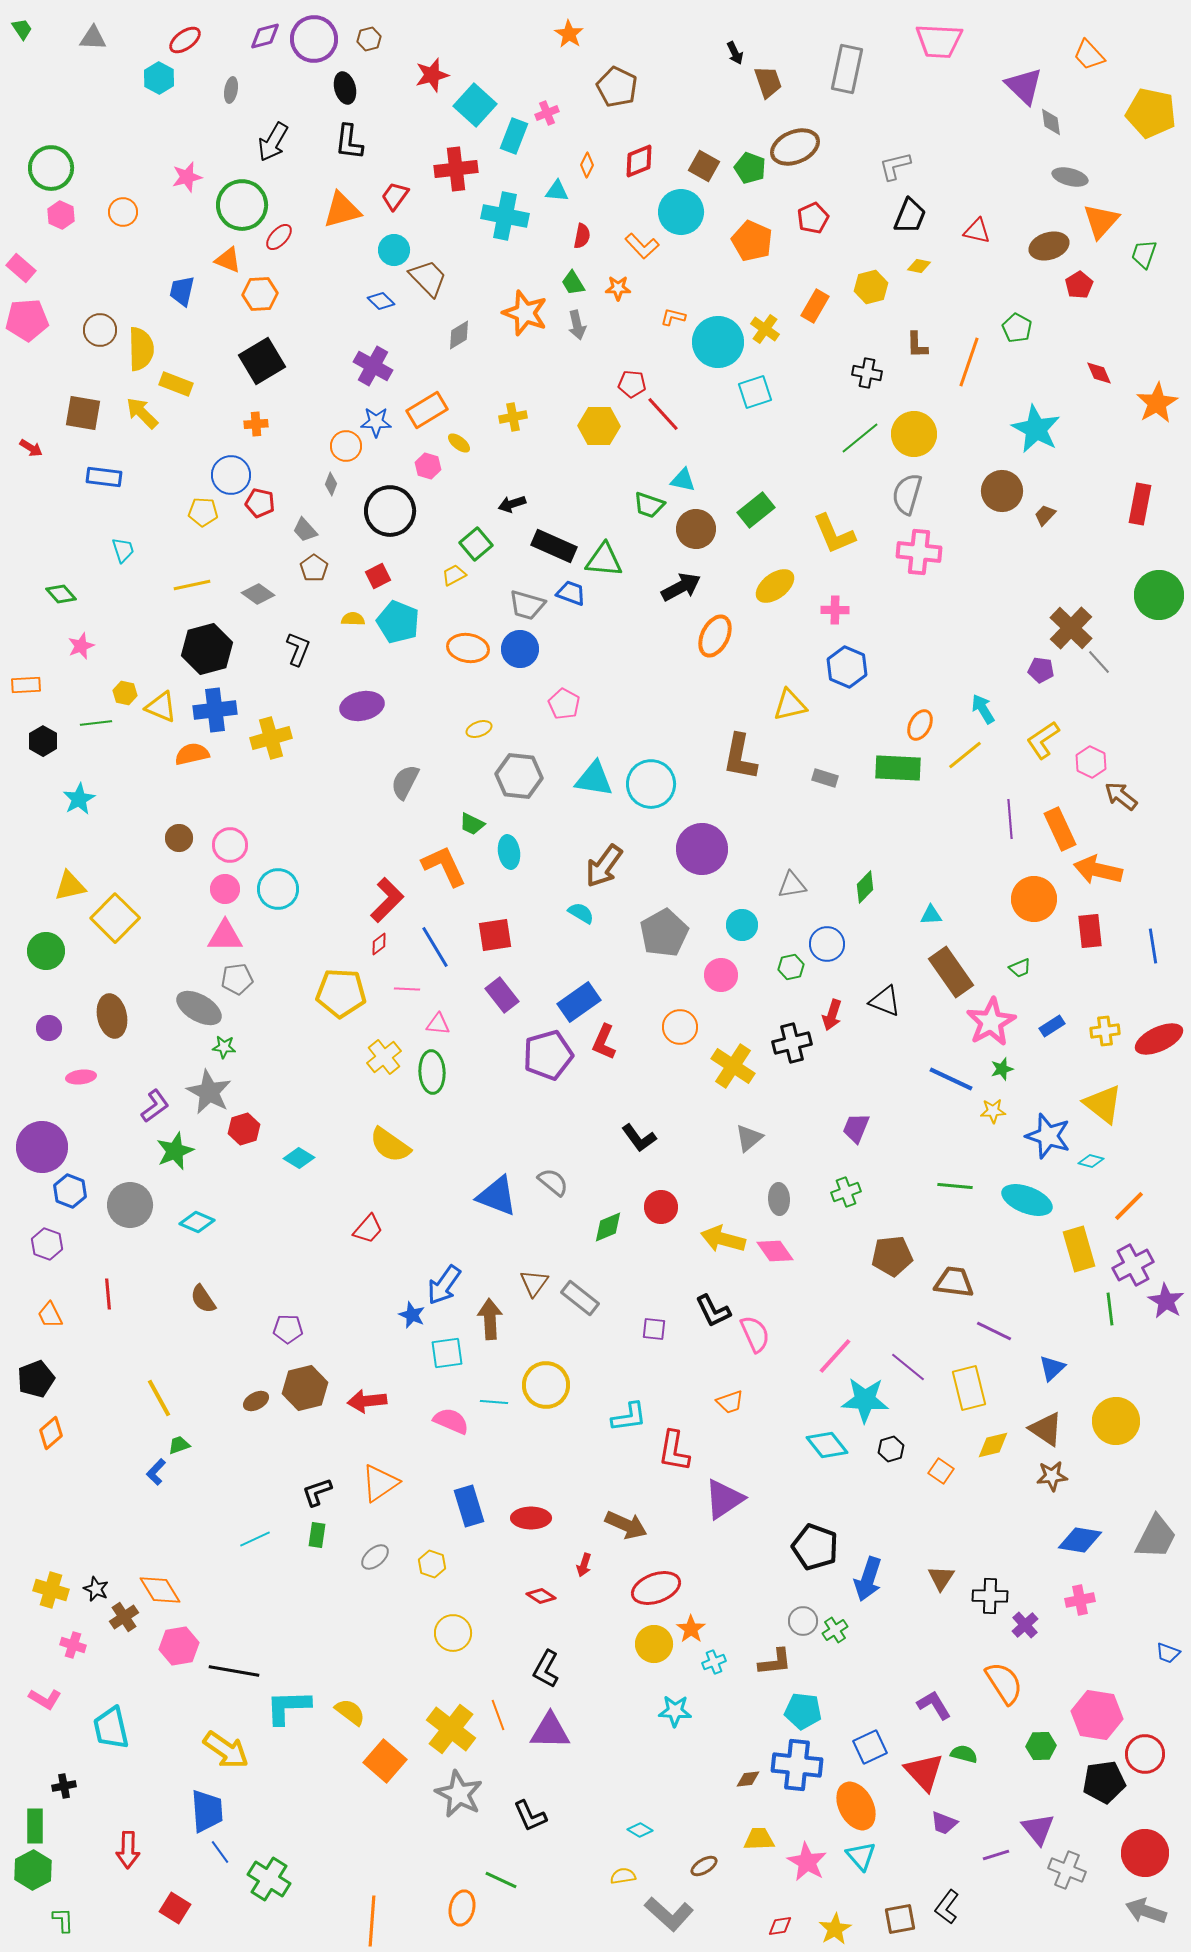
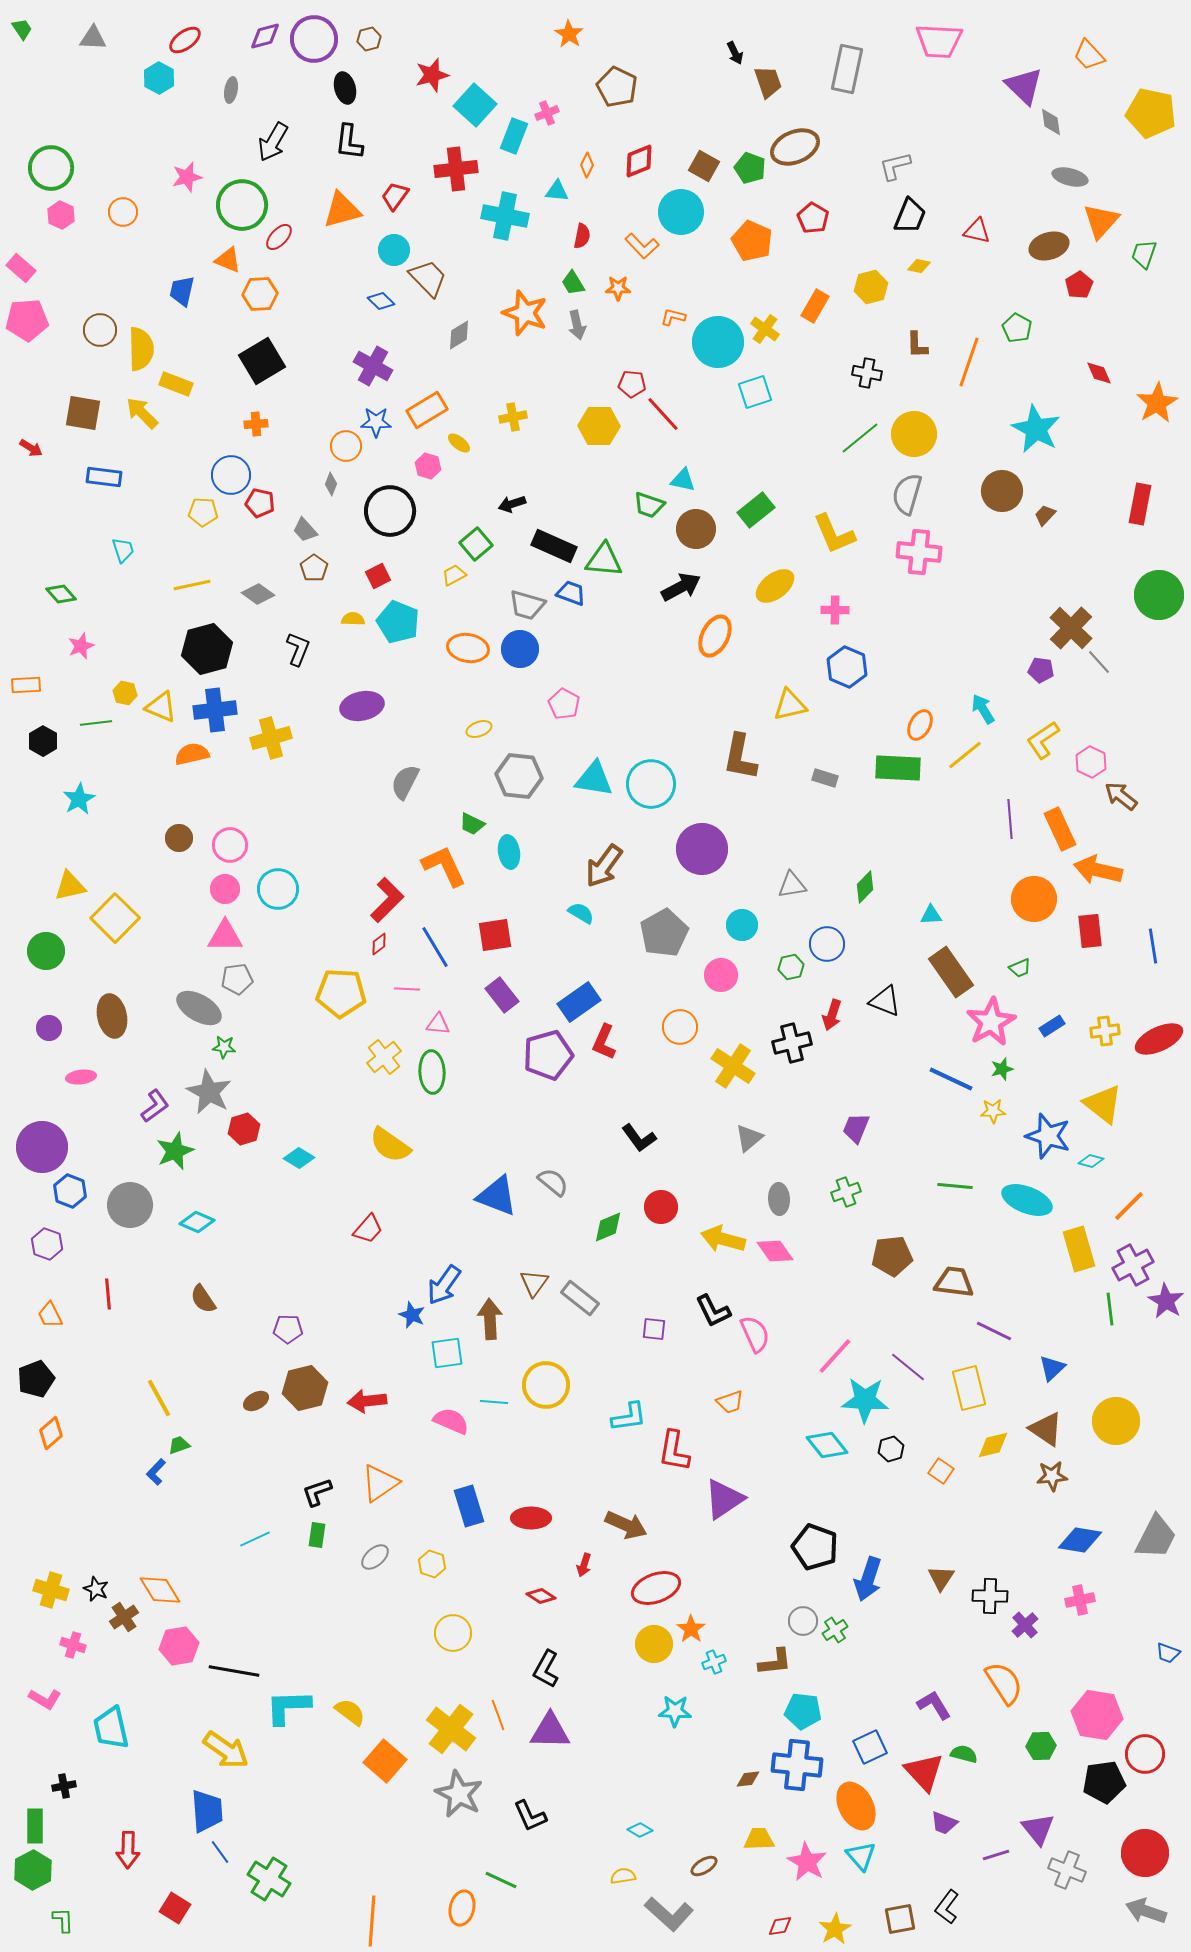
red pentagon at (813, 218): rotated 16 degrees counterclockwise
